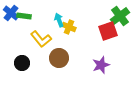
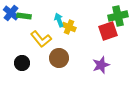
green cross: moved 2 px left; rotated 24 degrees clockwise
